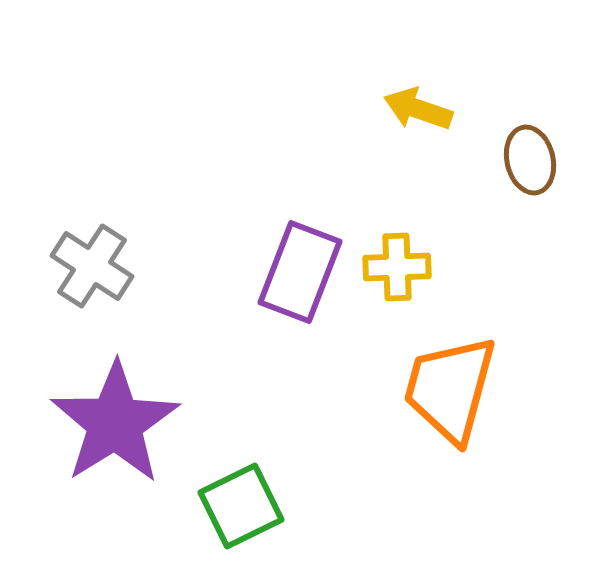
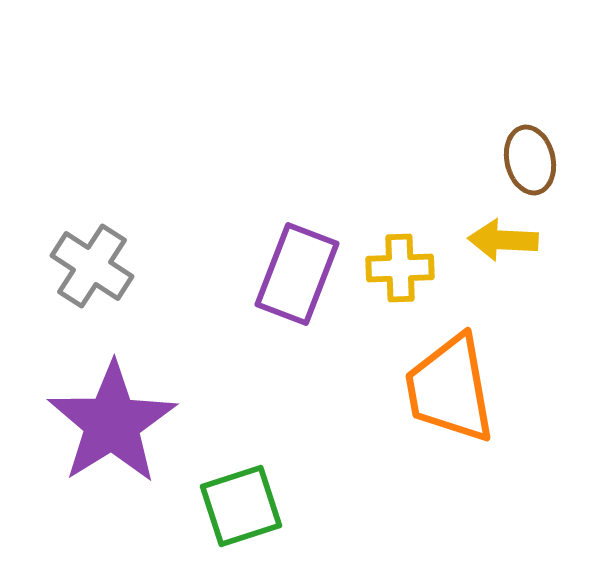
yellow arrow: moved 85 px right, 131 px down; rotated 16 degrees counterclockwise
yellow cross: moved 3 px right, 1 px down
purple rectangle: moved 3 px left, 2 px down
orange trapezoid: rotated 25 degrees counterclockwise
purple star: moved 3 px left
green square: rotated 8 degrees clockwise
